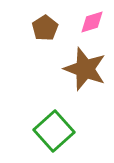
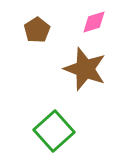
pink diamond: moved 2 px right
brown pentagon: moved 8 px left, 2 px down
